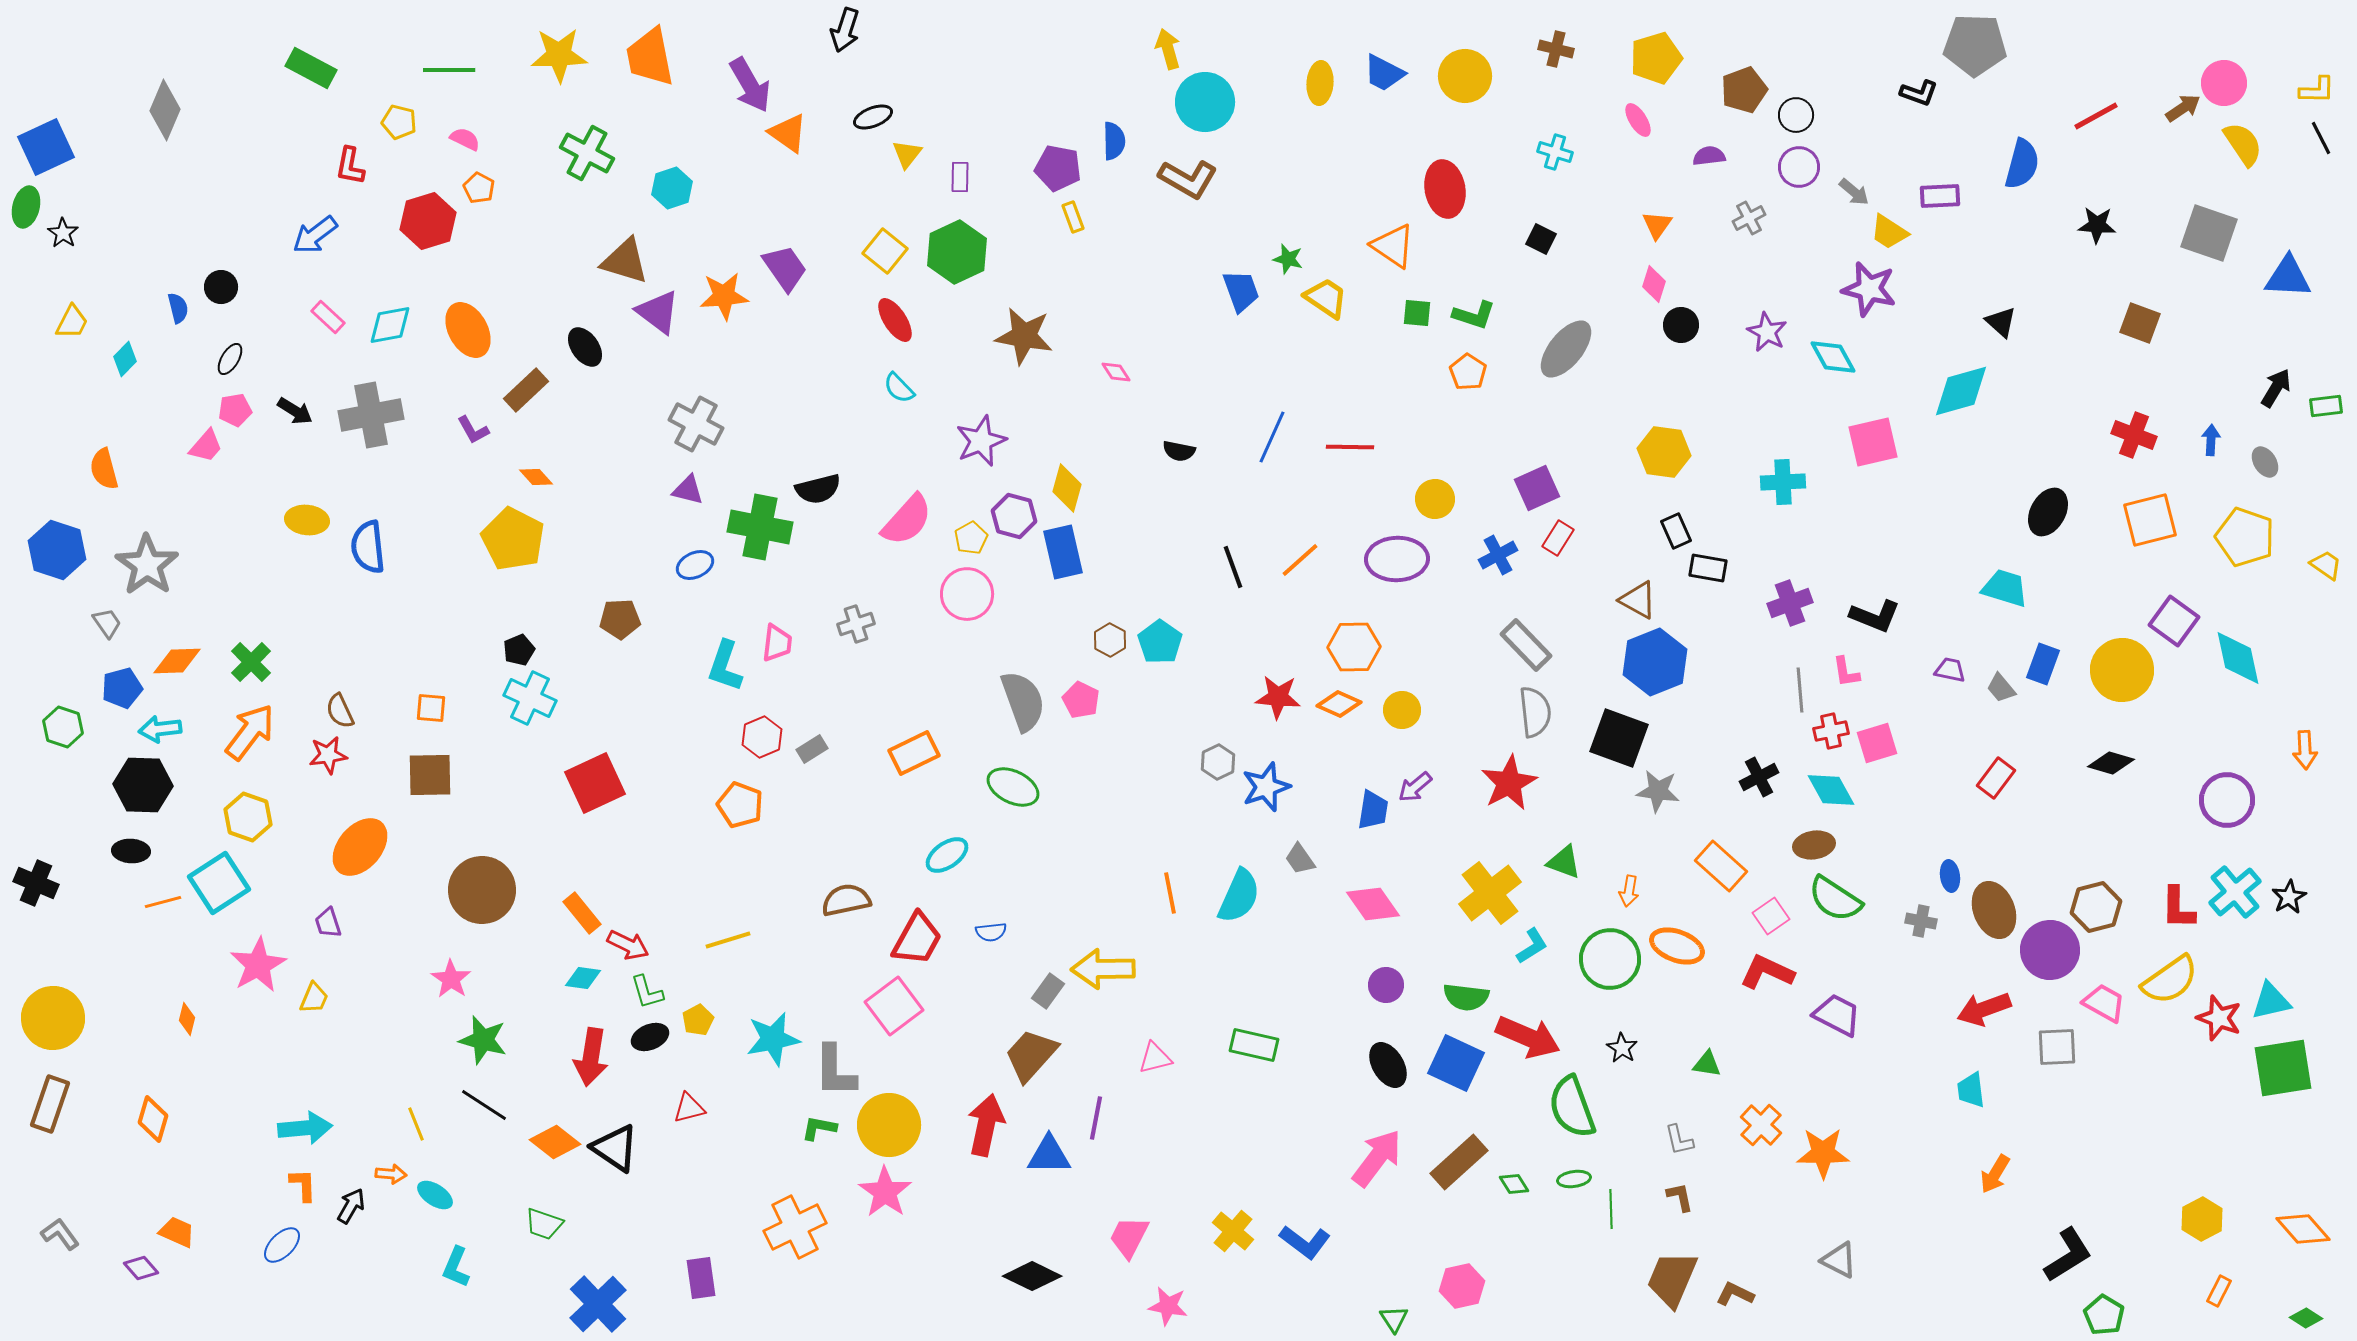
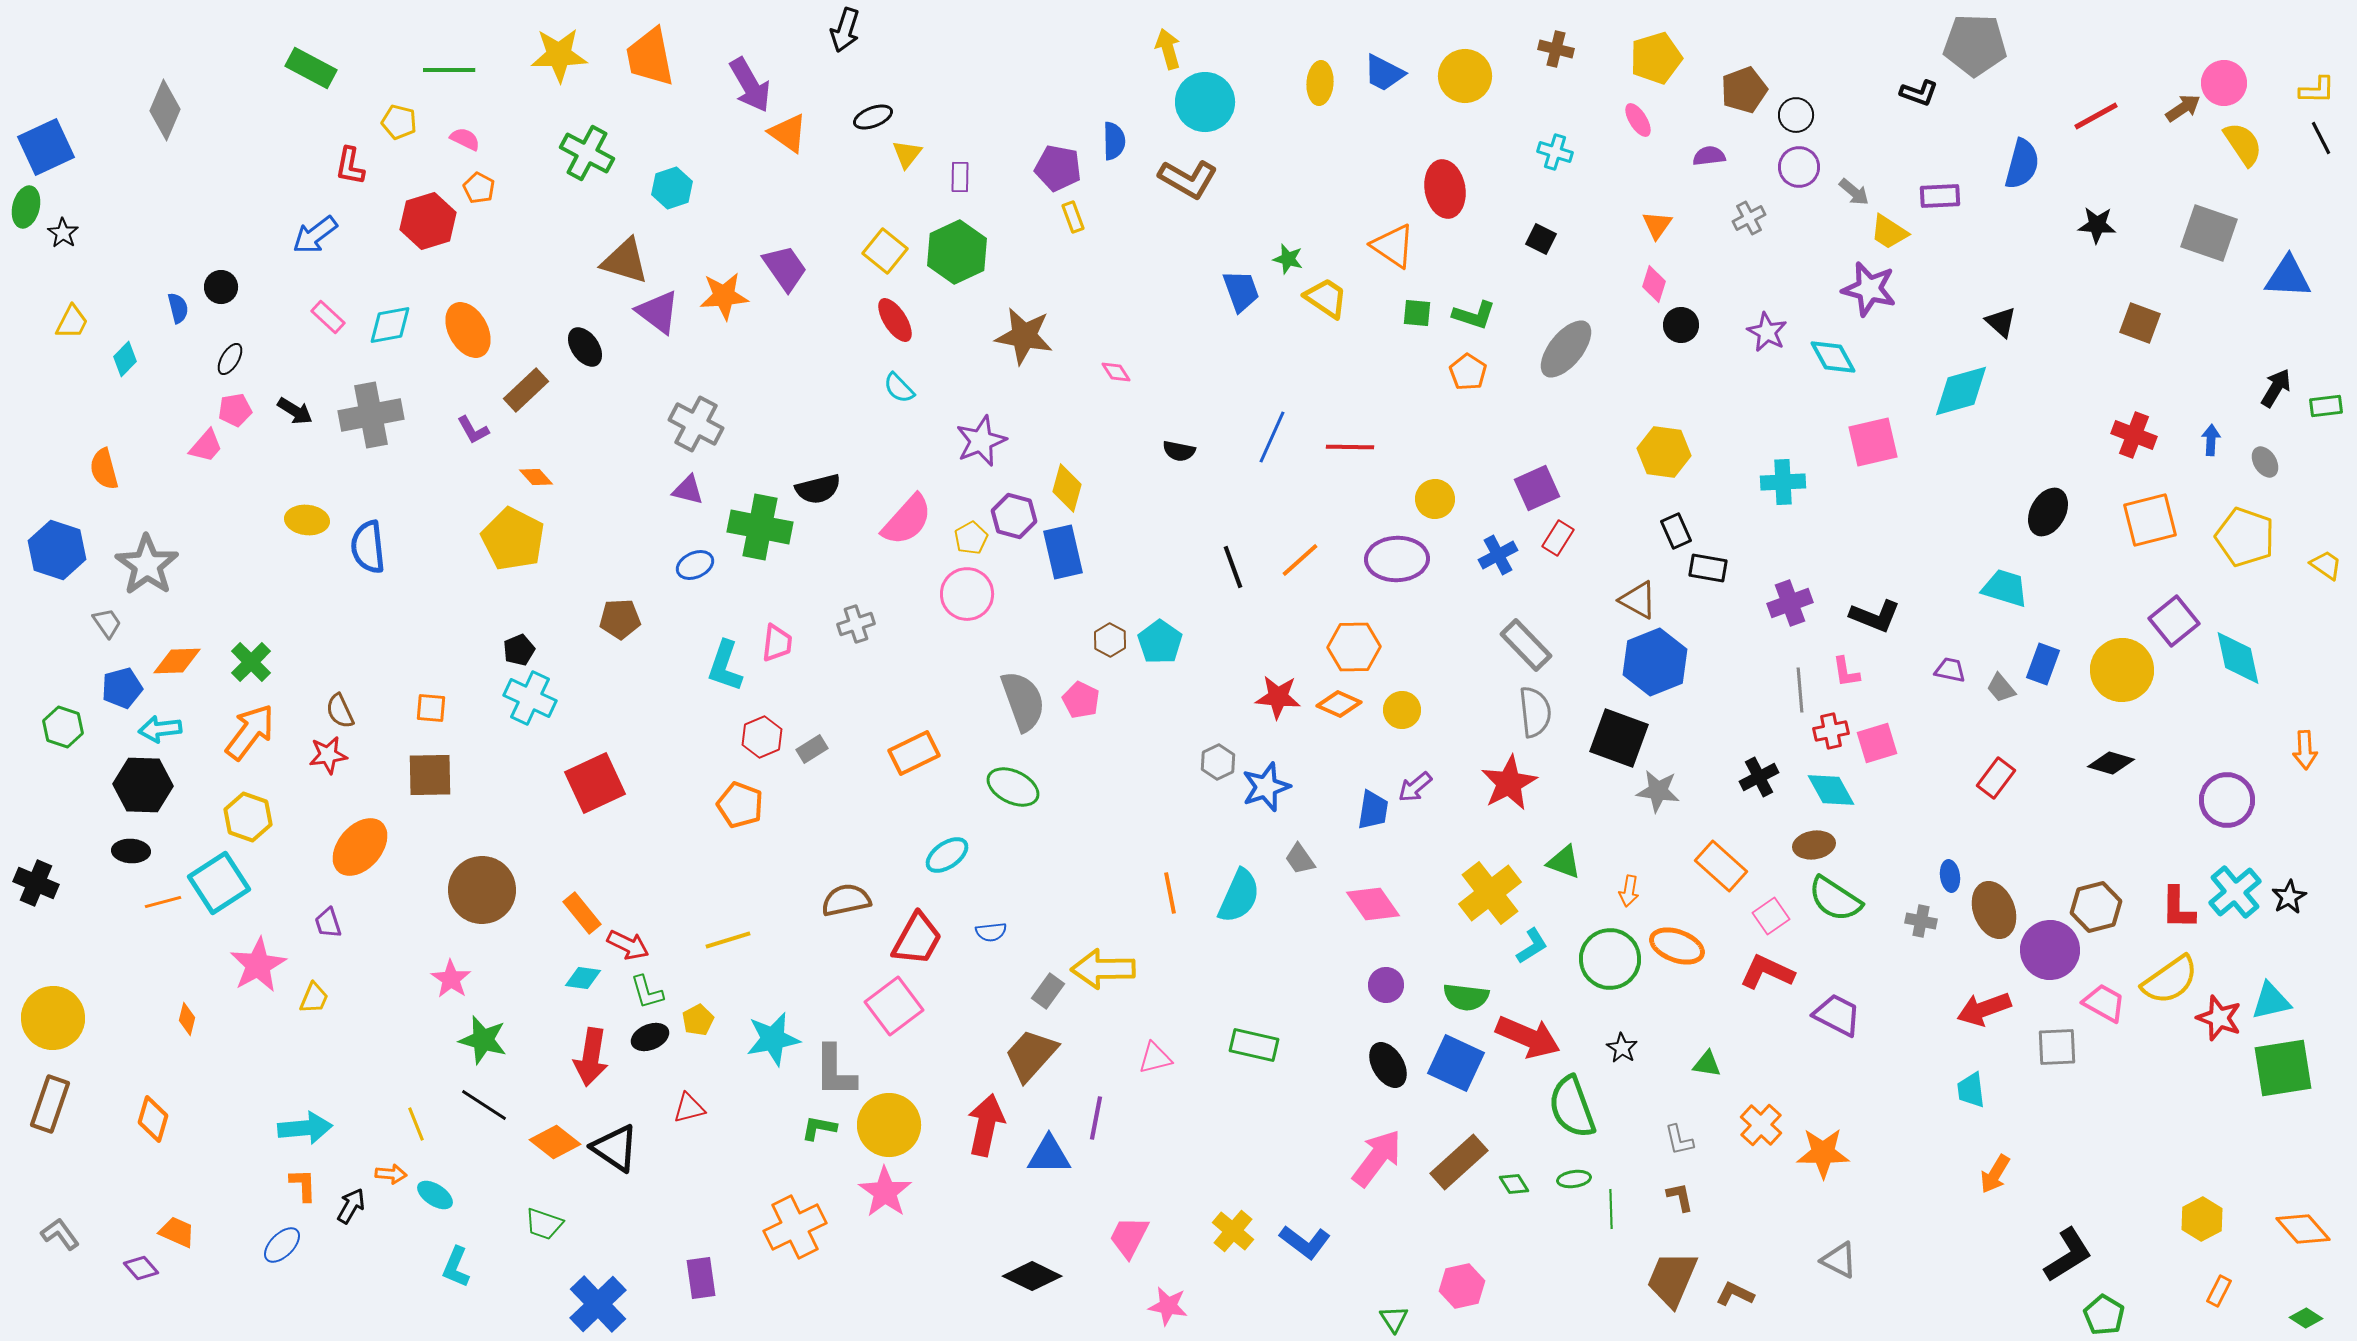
purple square at (2174, 621): rotated 15 degrees clockwise
